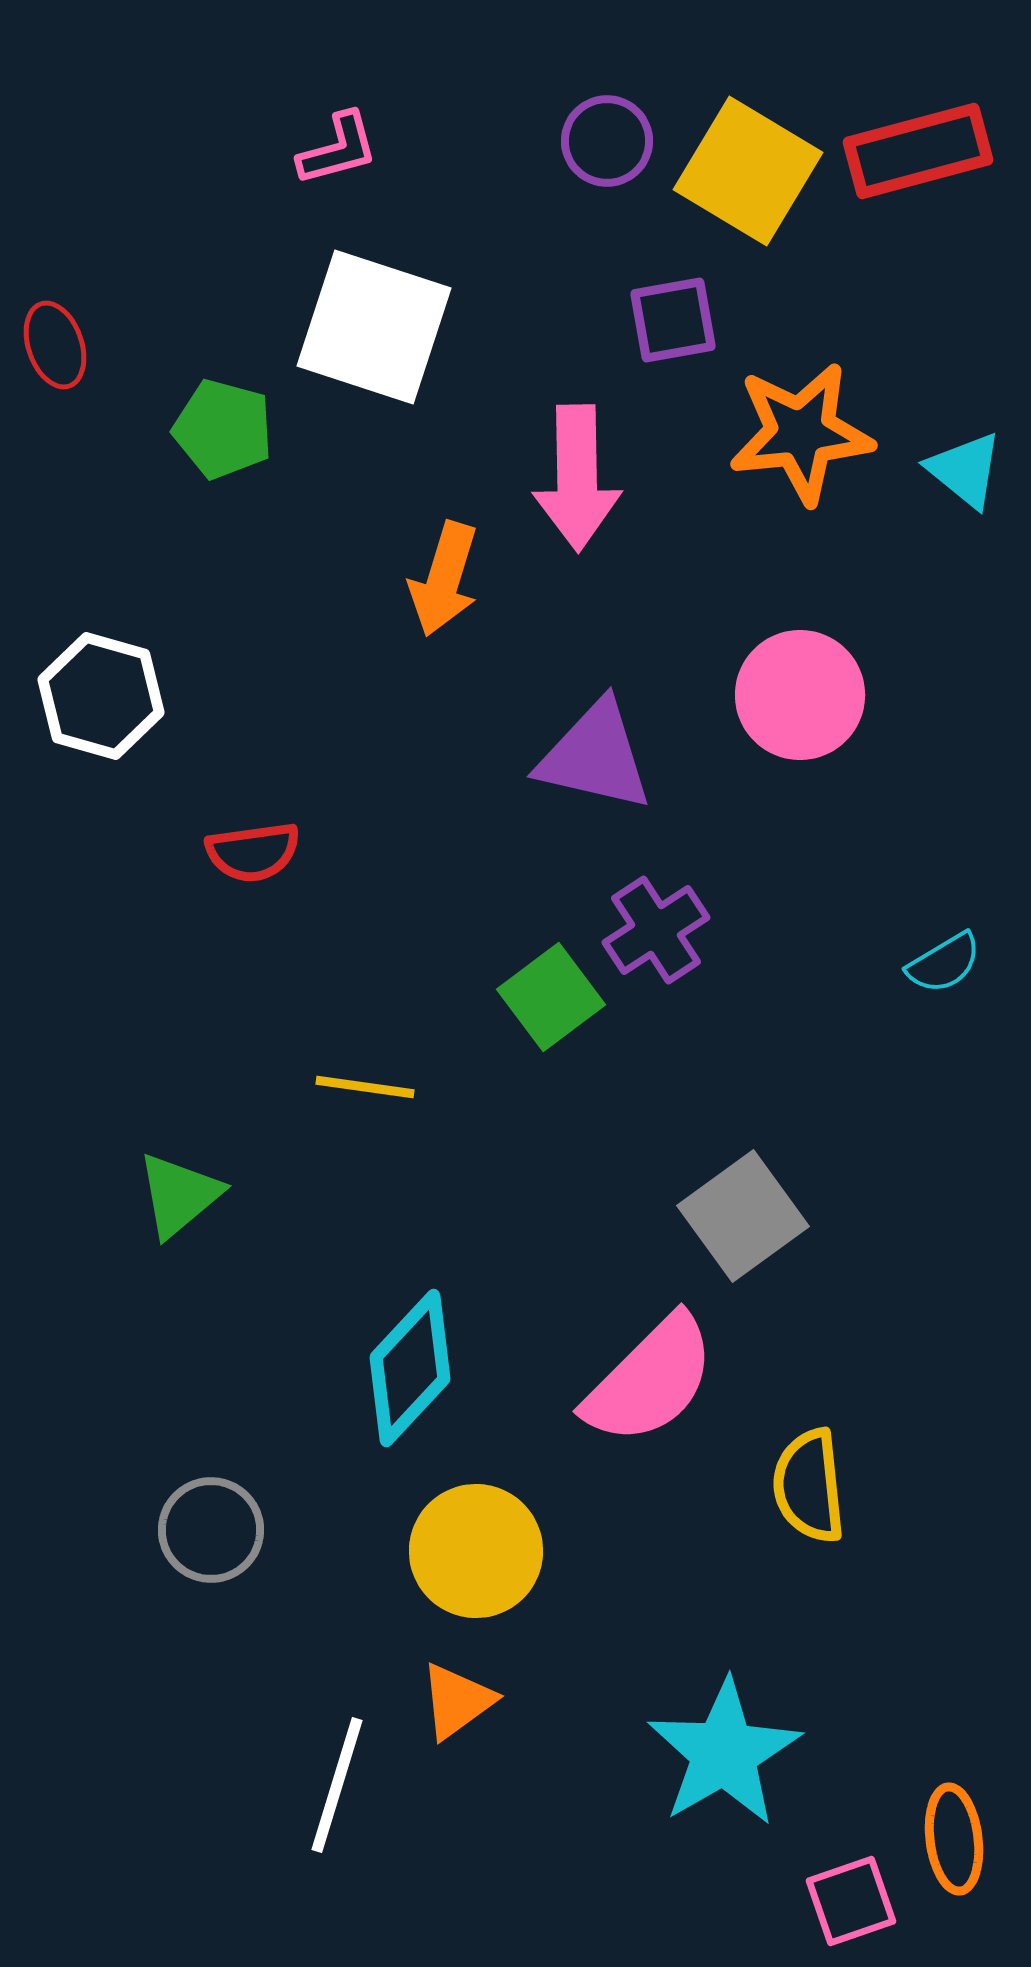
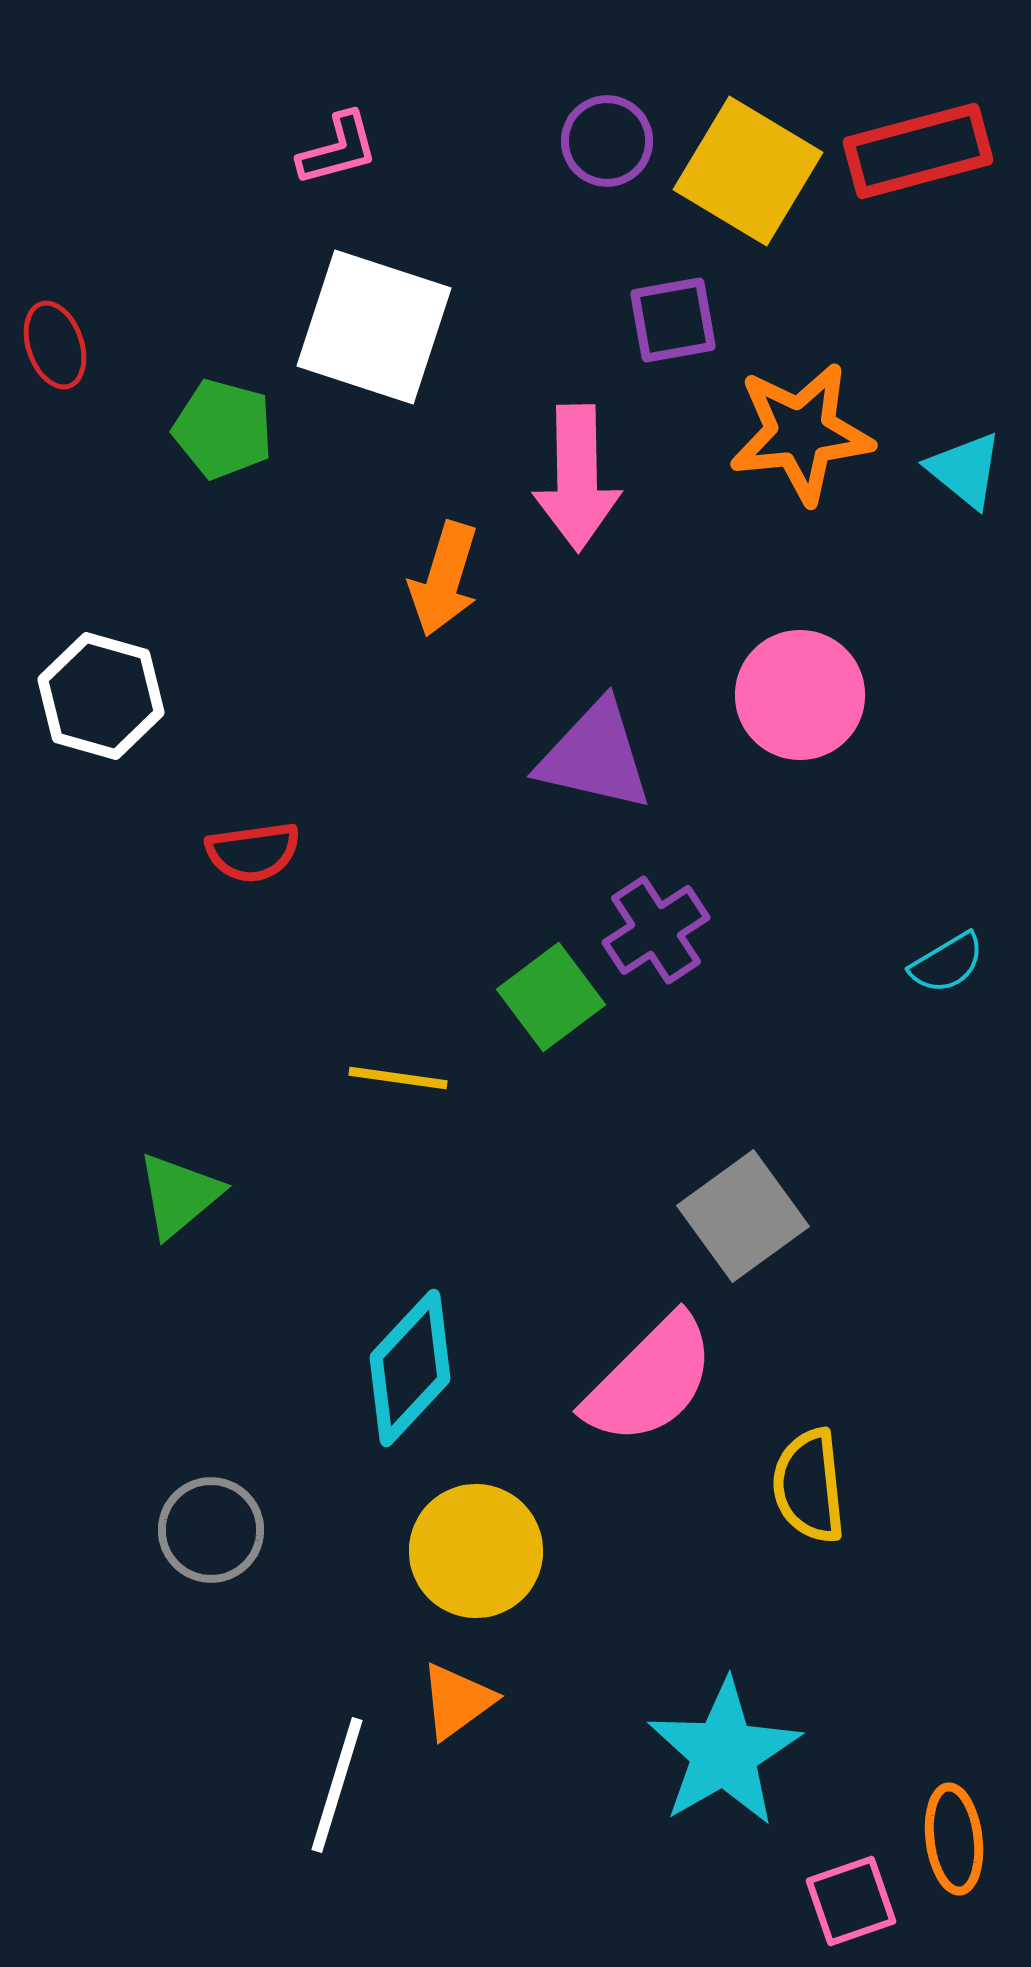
cyan semicircle: moved 3 px right
yellow line: moved 33 px right, 9 px up
